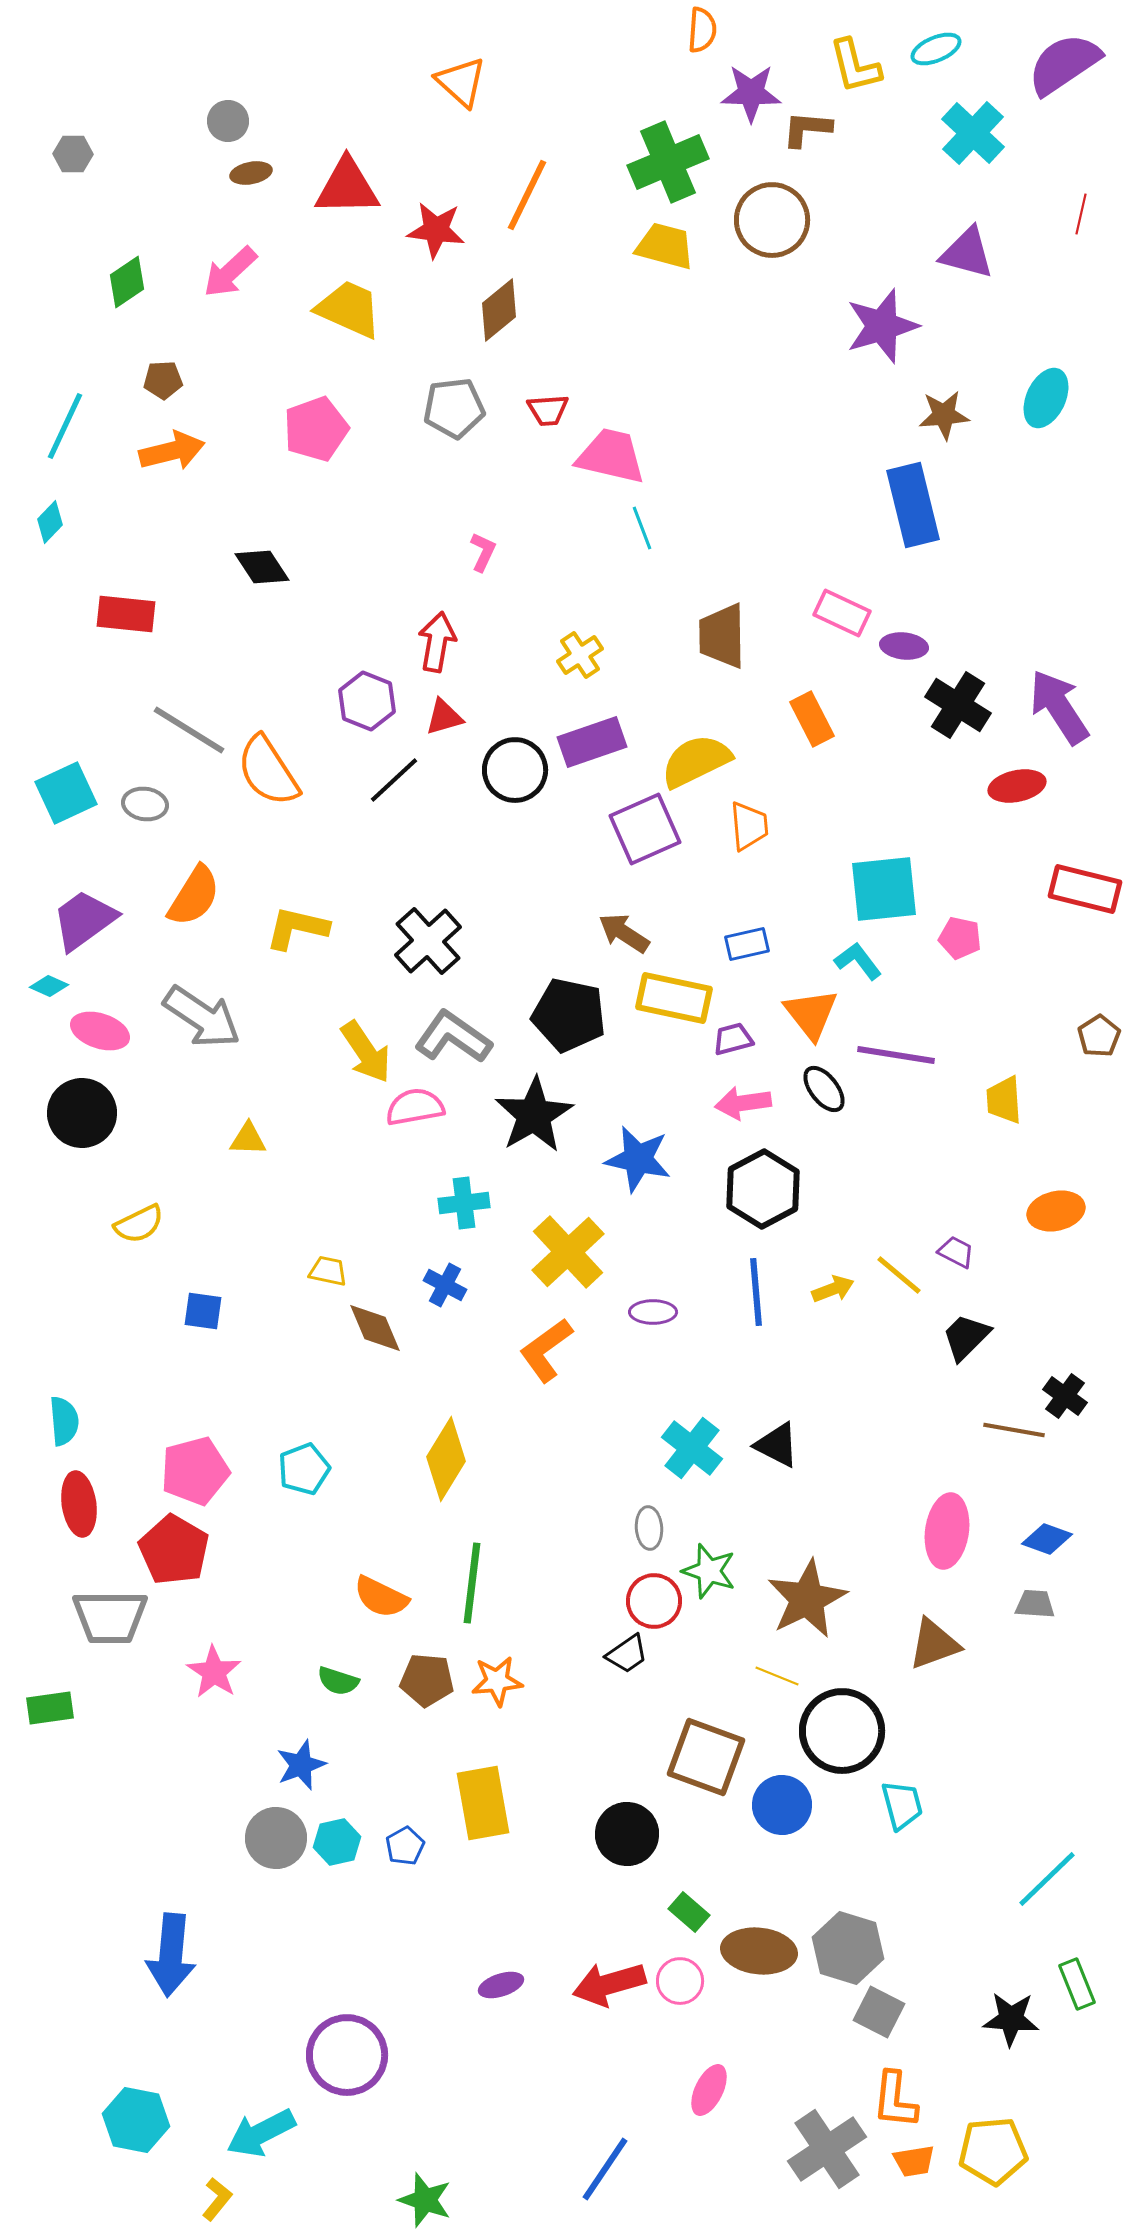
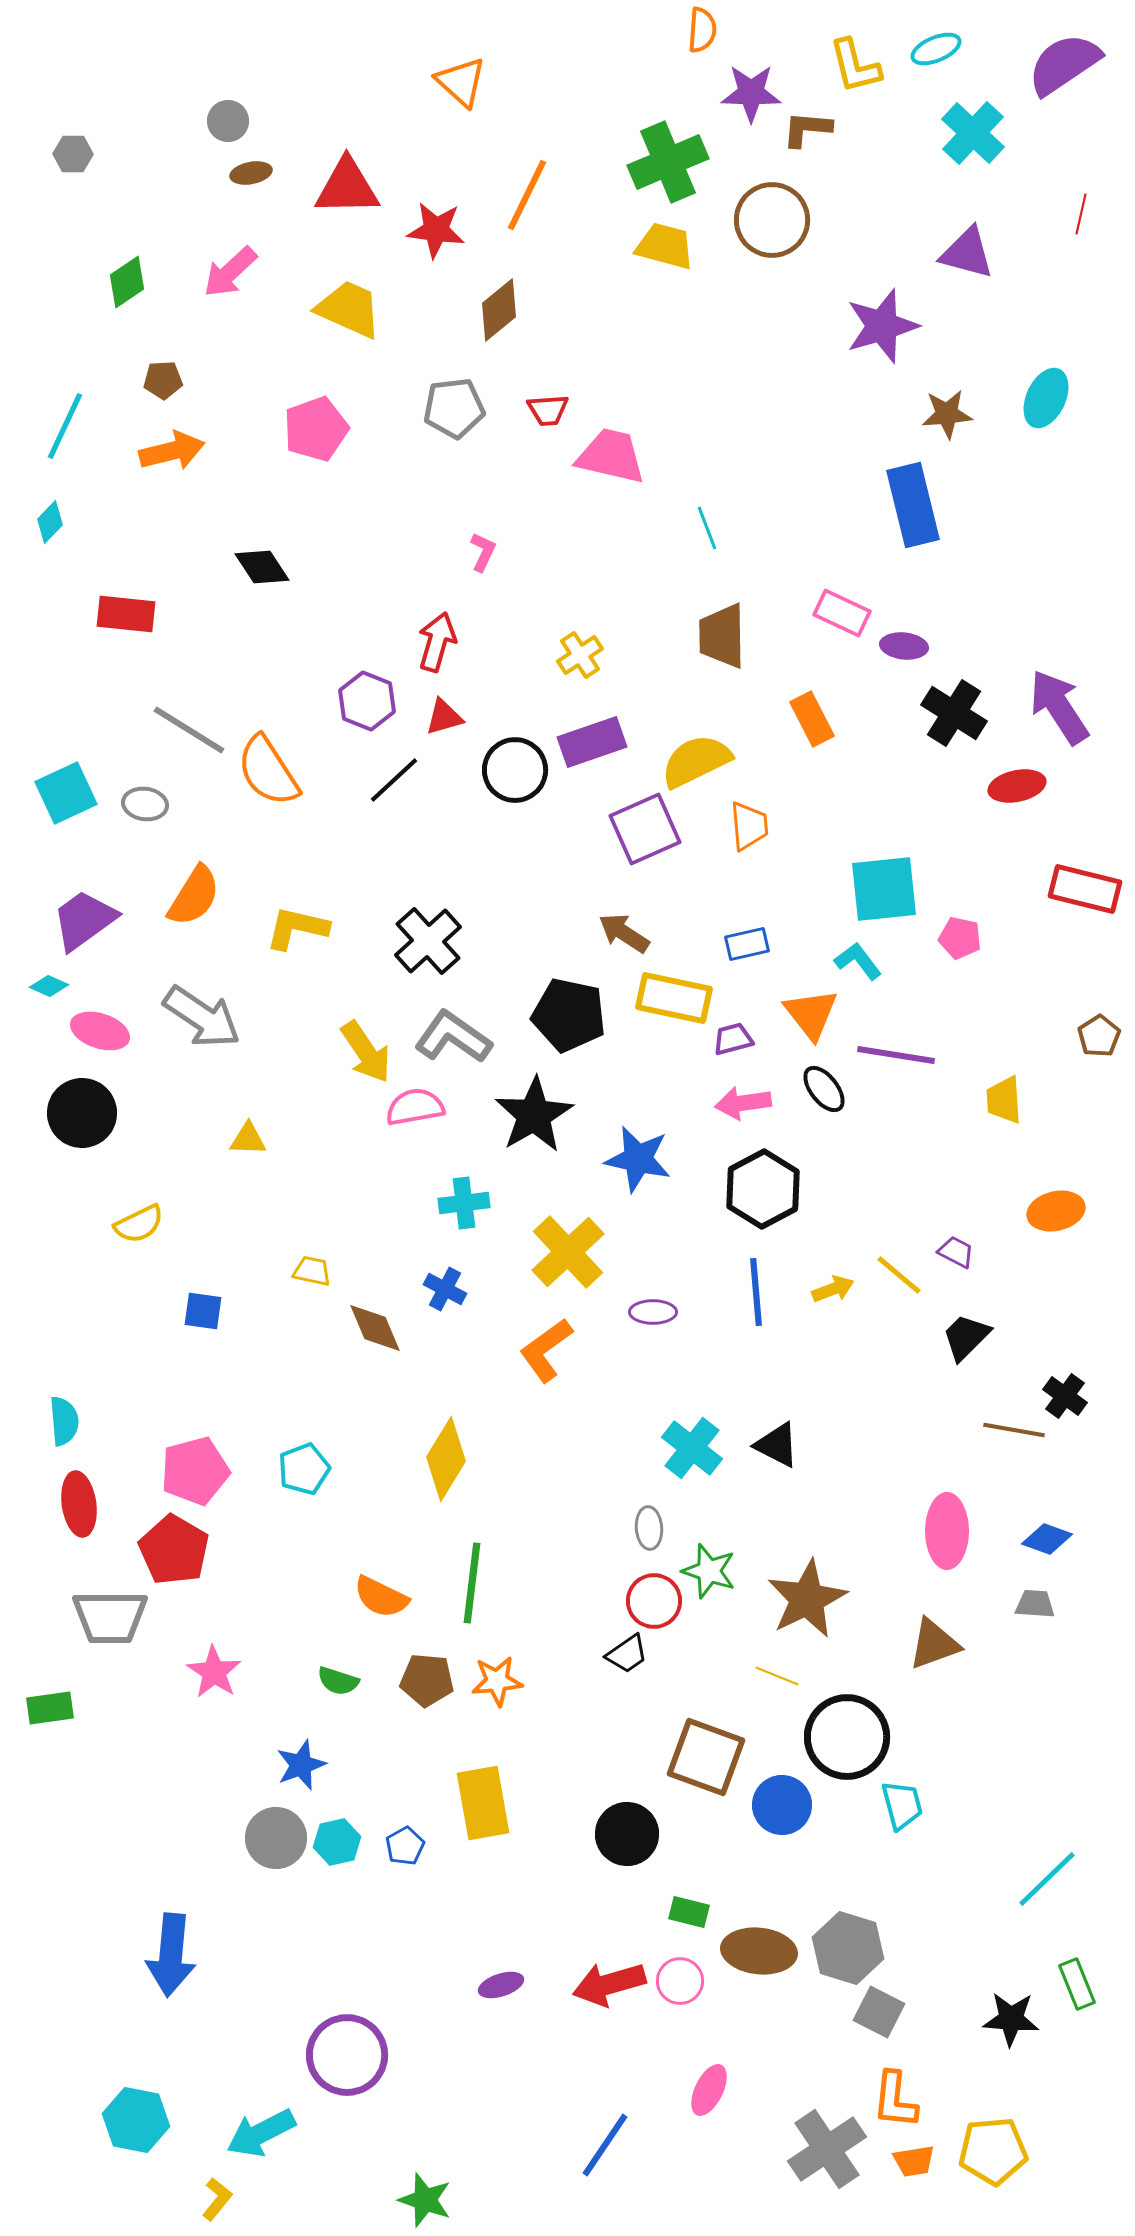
brown star at (944, 415): moved 3 px right, 1 px up
cyan line at (642, 528): moved 65 px right
red arrow at (437, 642): rotated 6 degrees clockwise
black cross at (958, 705): moved 4 px left, 8 px down
yellow trapezoid at (328, 1271): moved 16 px left
blue cross at (445, 1285): moved 4 px down
pink ellipse at (947, 1531): rotated 8 degrees counterclockwise
black circle at (842, 1731): moved 5 px right, 6 px down
green rectangle at (689, 1912): rotated 27 degrees counterclockwise
blue line at (605, 2169): moved 24 px up
